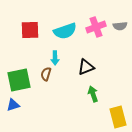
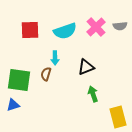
pink cross: rotated 24 degrees counterclockwise
green square: rotated 20 degrees clockwise
